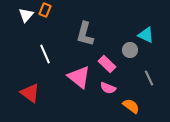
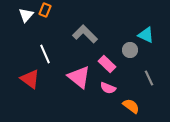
gray L-shape: rotated 120 degrees clockwise
red triangle: moved 14 px up
